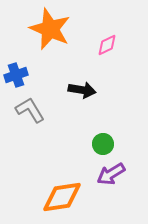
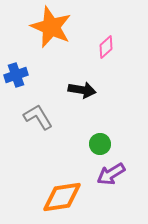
orange star: moved 1 px right, 2 px up
pink diamond: moved 1 px left, 2 px down; rotated 15 degrees counterclockwise
gray L-shape: moved 8 px right, 7 px down
green circle: moved 3 px left
